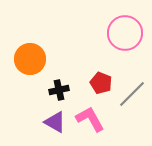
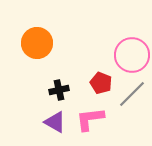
pink circle: moved 7 px right, 22 px down
orange circle: moved 7 px right, 16 px up
pink L-shape: rotated 68 degrees counterclockwise
